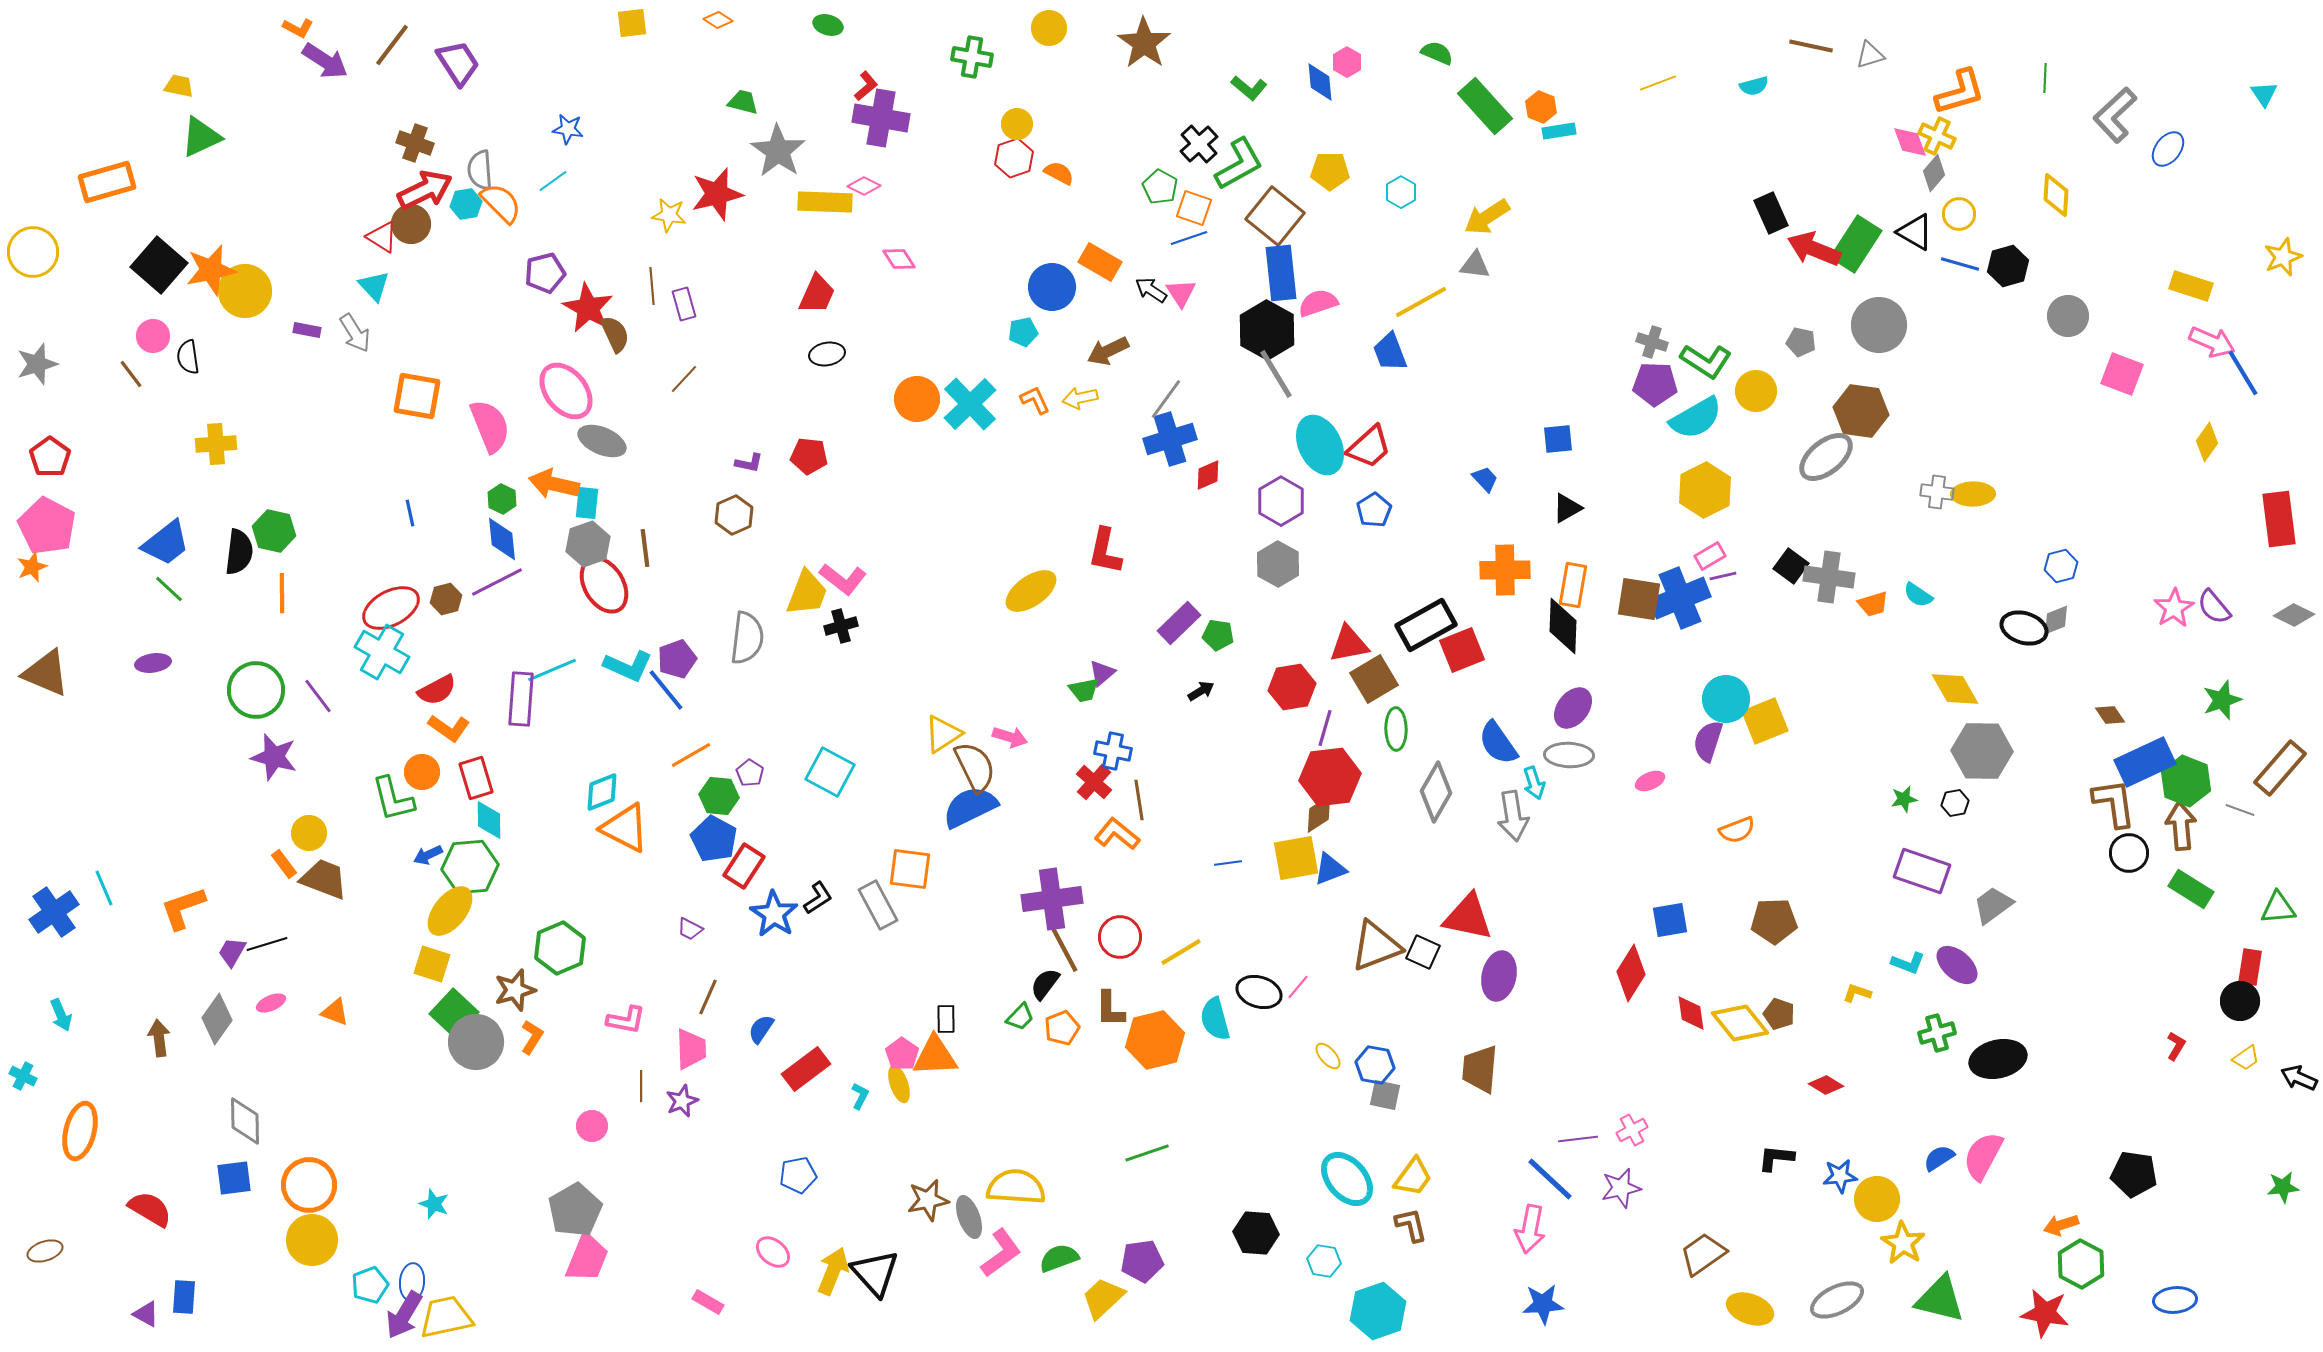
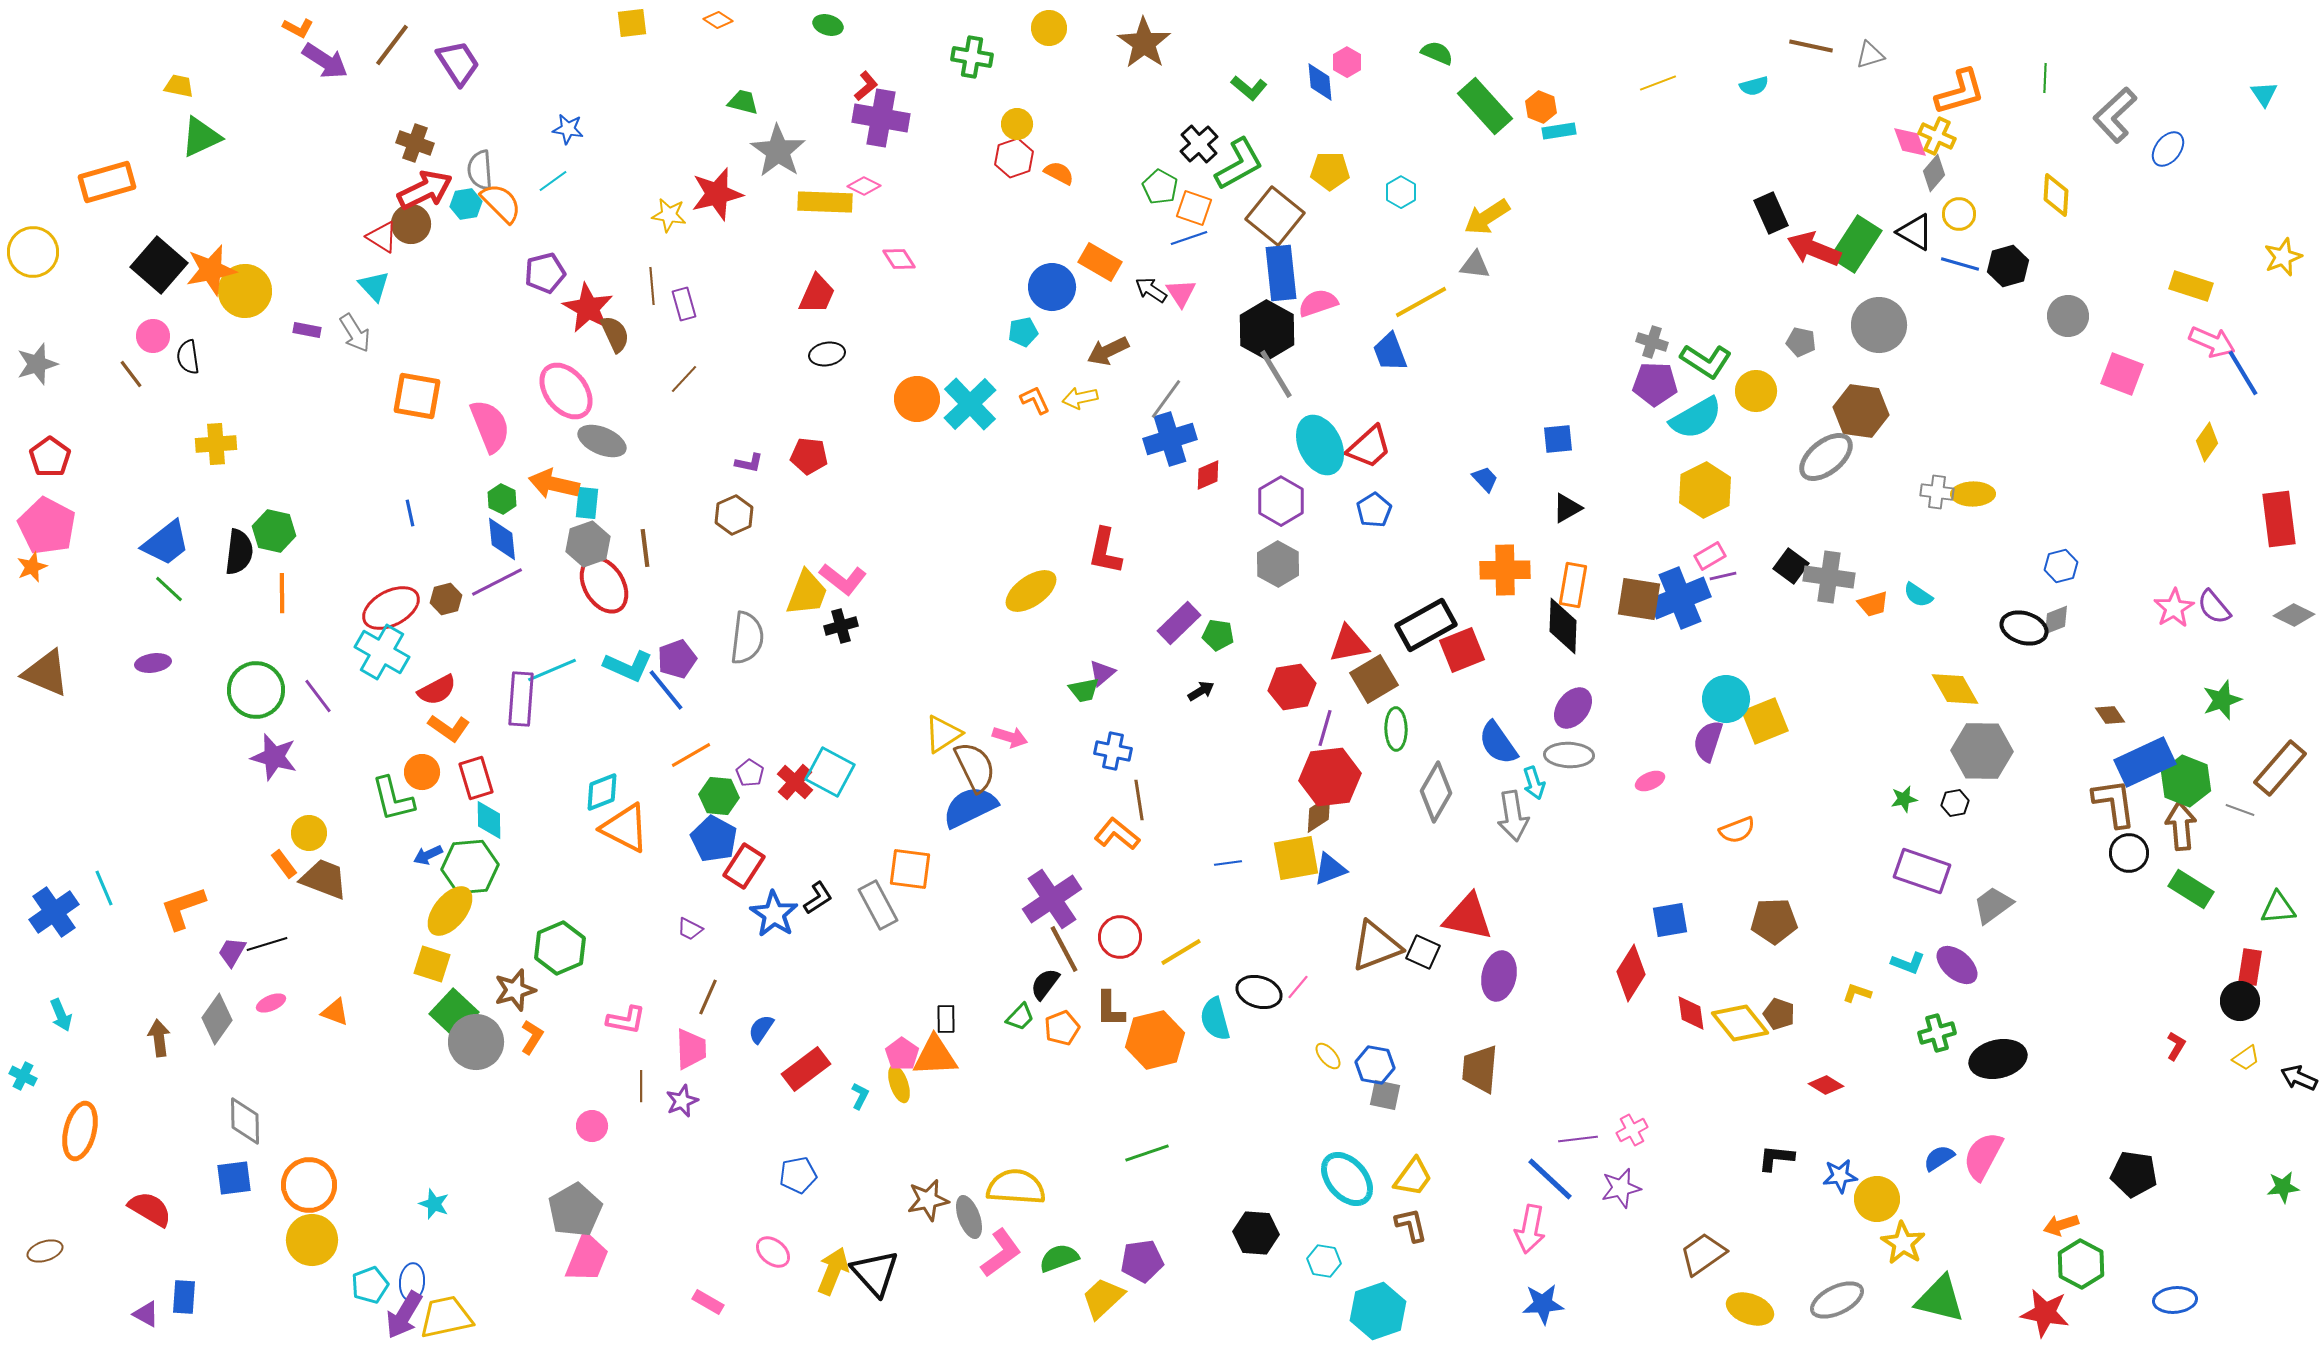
red cross at (1094, 782): moved 299 px left
purple cross at (1052, 899): rotated 26 degrees counterclockwise
